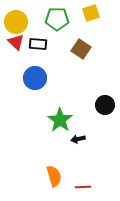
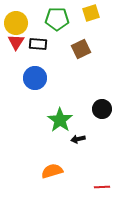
yellow circle: moved 1 px down
red triangle: rotated 18 degrees clockwise
brown square: rotated 30 degrees clockwise
black circle: moved 3 px left, 4 px down
orange semicircle: moved 2 px left, 5 px up; rotated 90 degrees counterclockwise
red line: moved 19 px right
